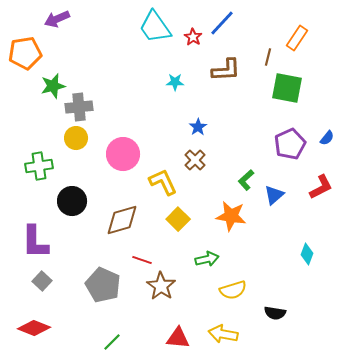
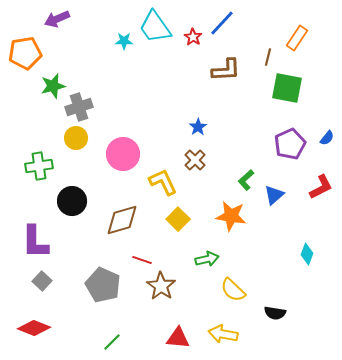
cyan star: moved 51 px left, 41 px up
gray cross: rotated 12 degrees counterclockwise
yellow semicircle: rotated 60 degrees clockwise
